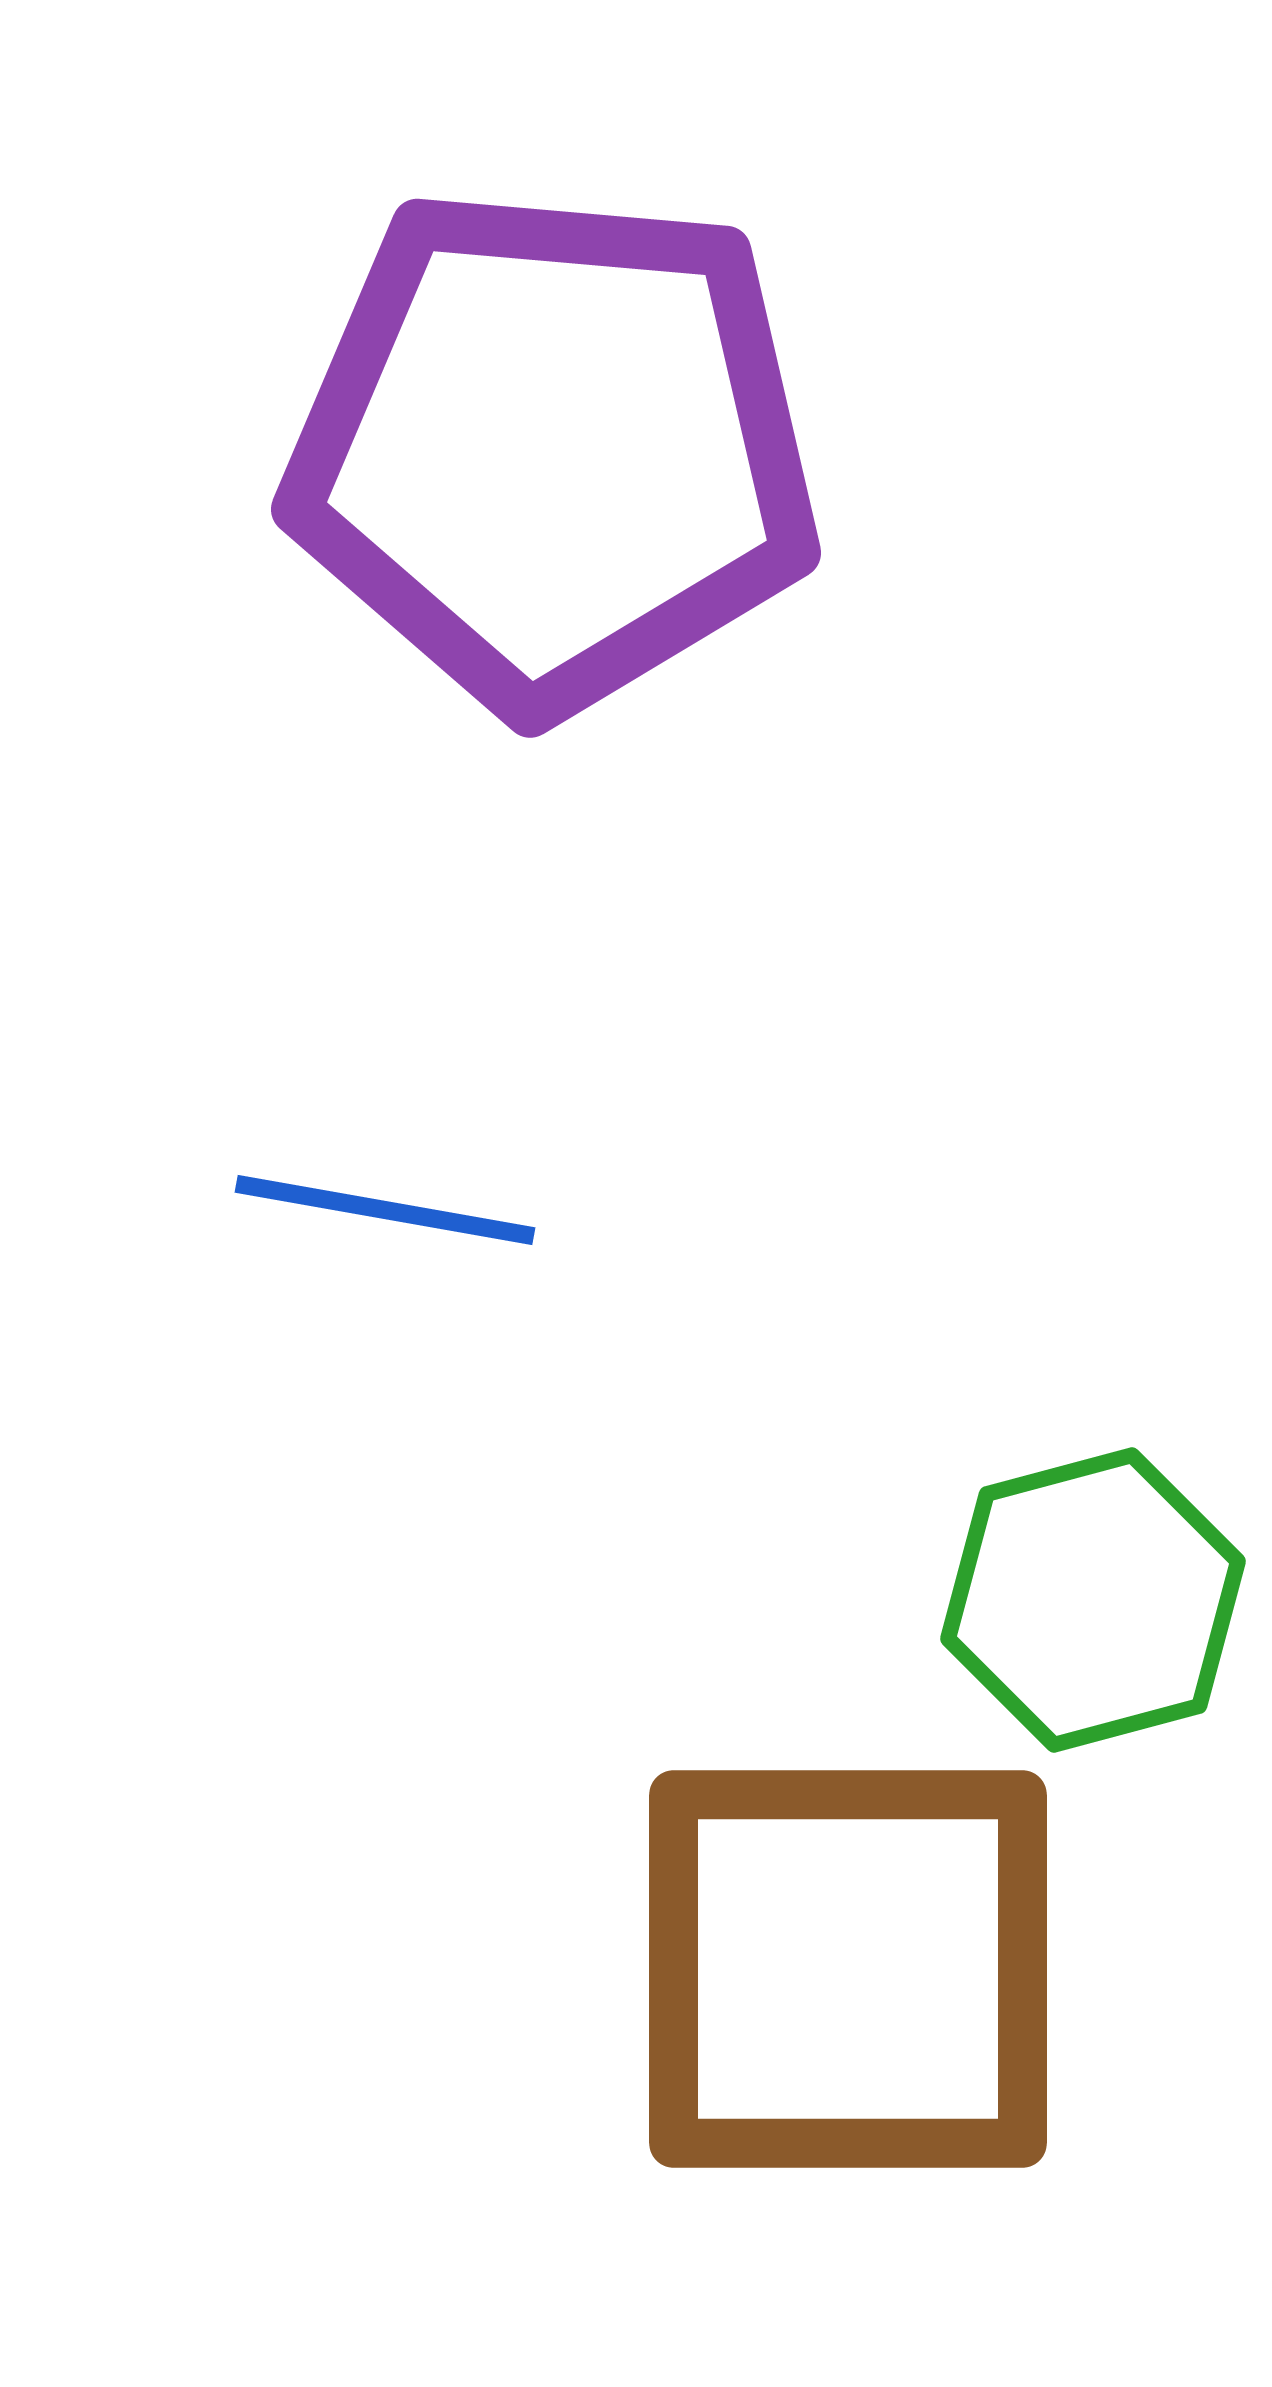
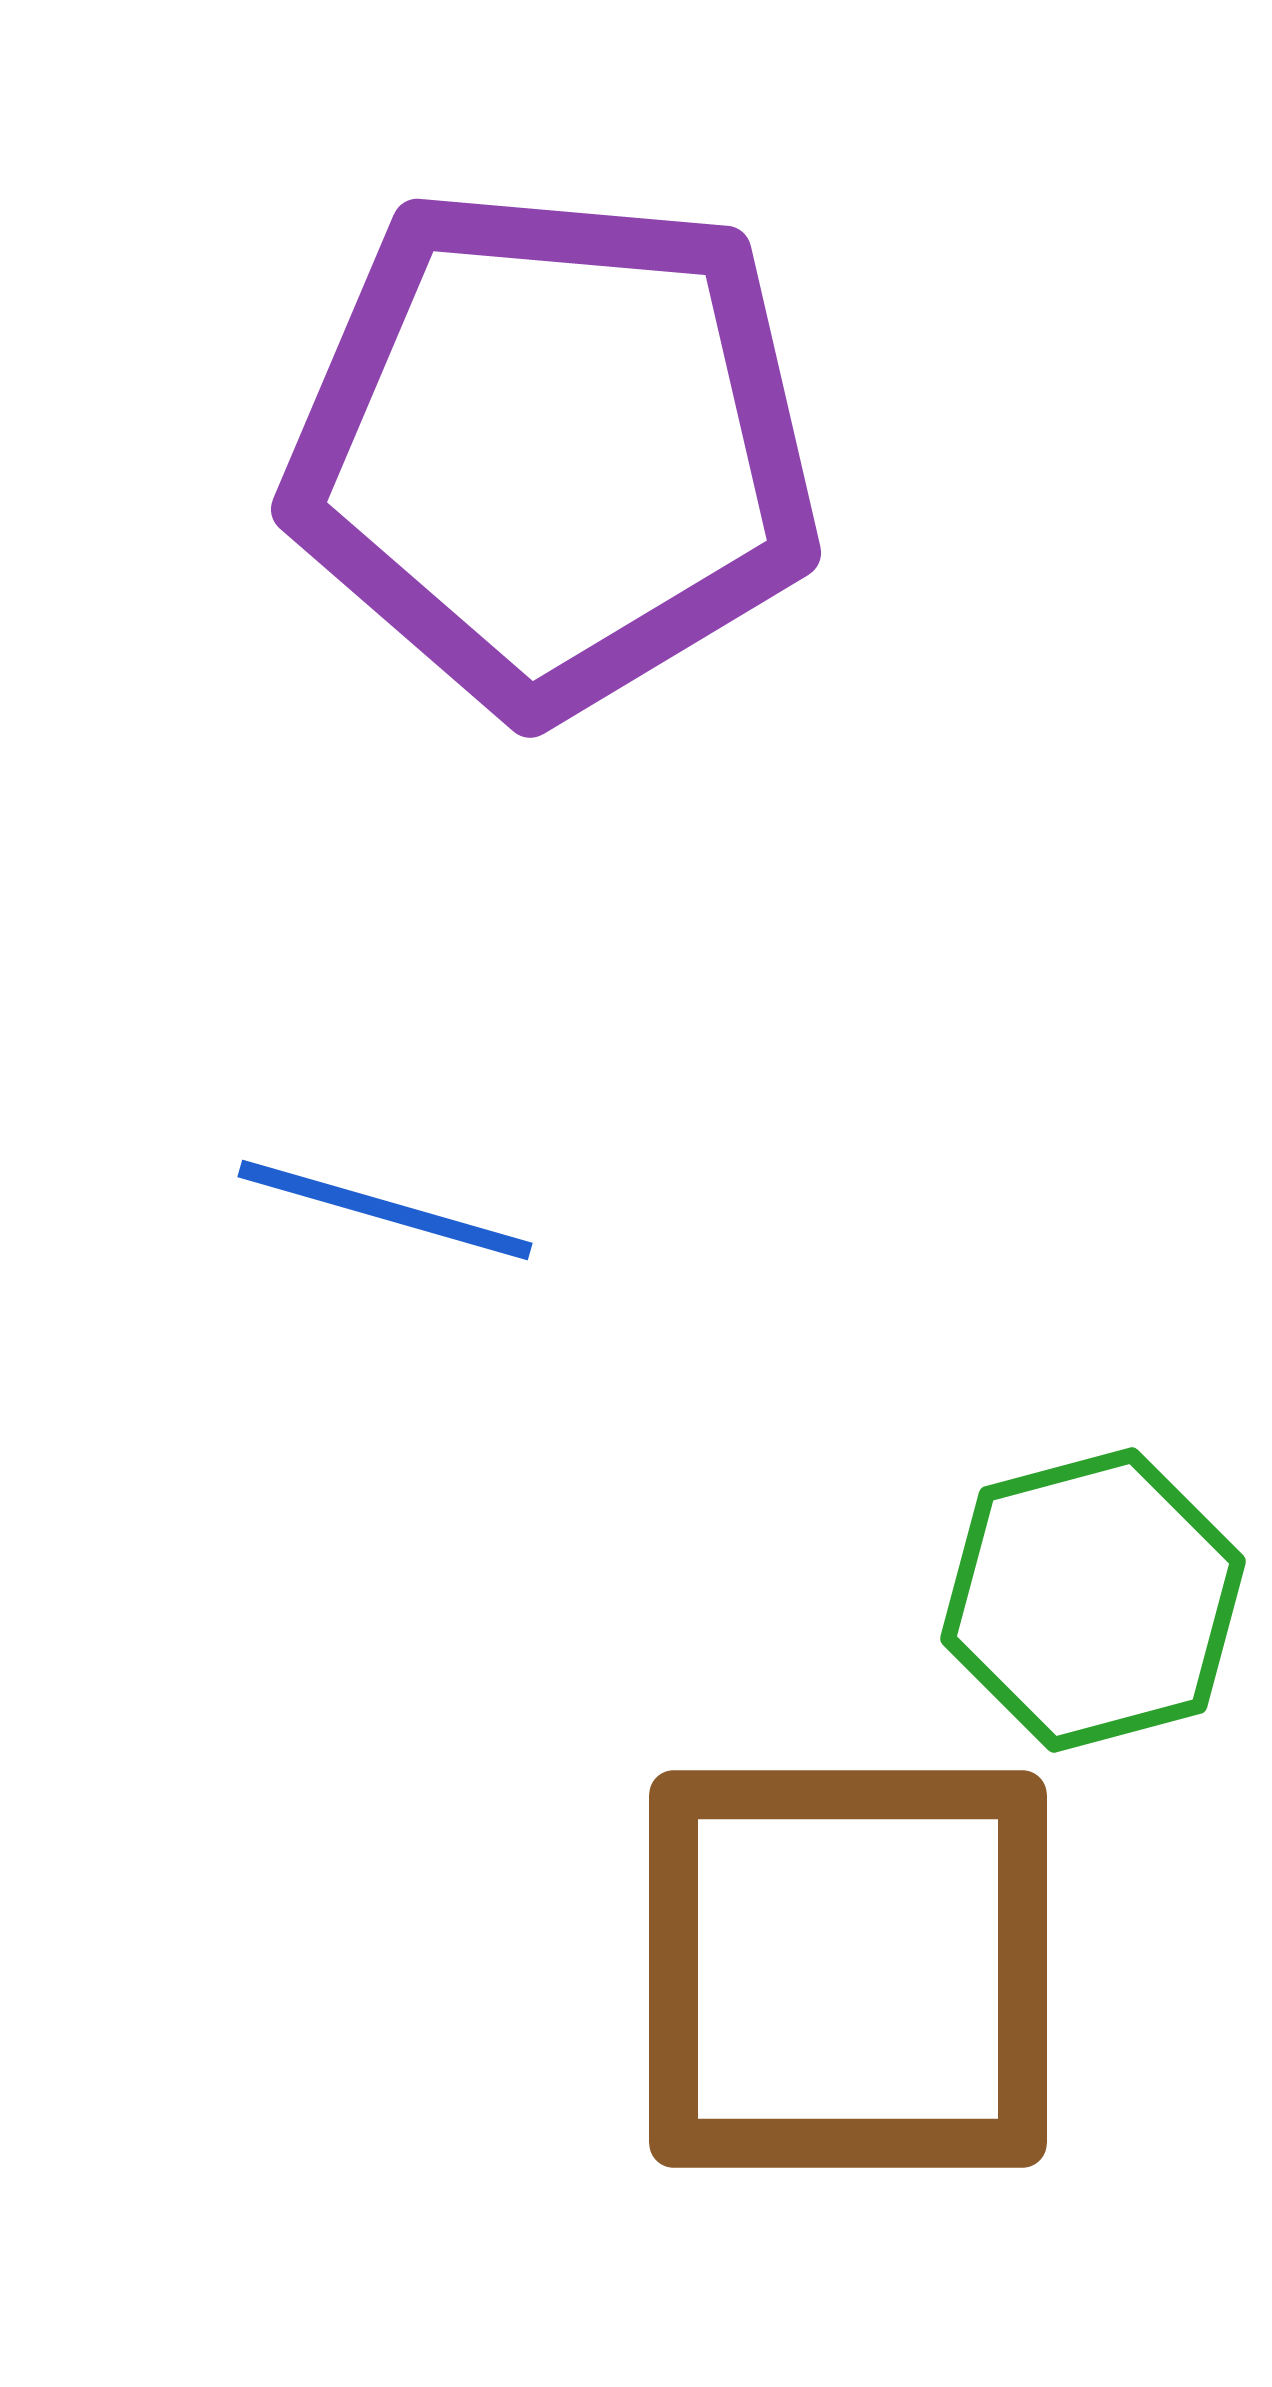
blue line: rotated 6 degrees clockwise
